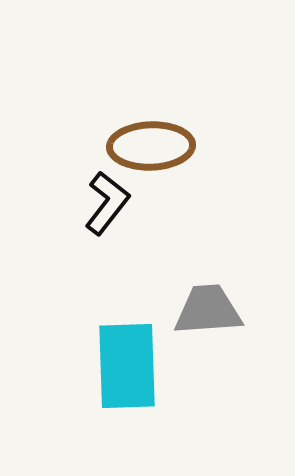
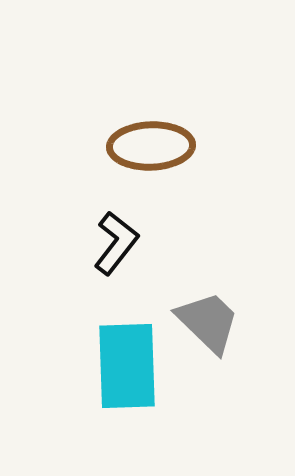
black L-shape: moved 9 px right, 40 px down
gray trapezoid: moved 12 px down; rotated 48 degrees clockwise
